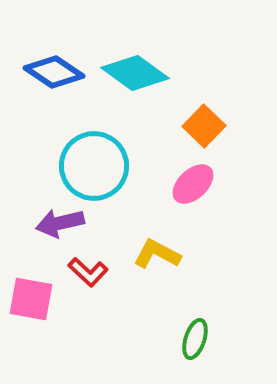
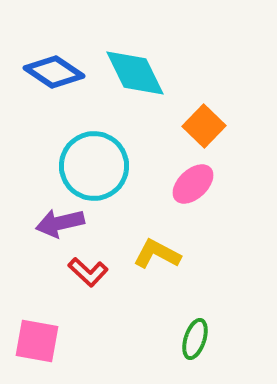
cyan diamond: rotated 28 degrees clockwise
pink square: moved 6 px right, 42 px down
